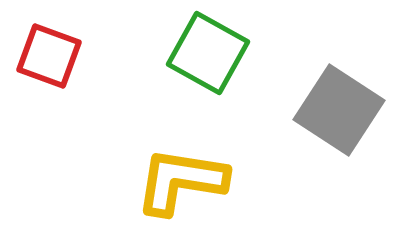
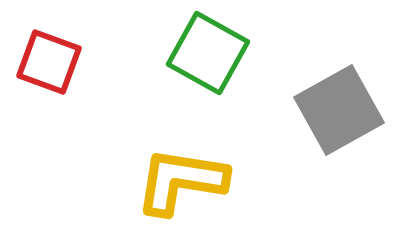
red square: moved 6 px down
gray square: rotated 28 degrees clockwise
